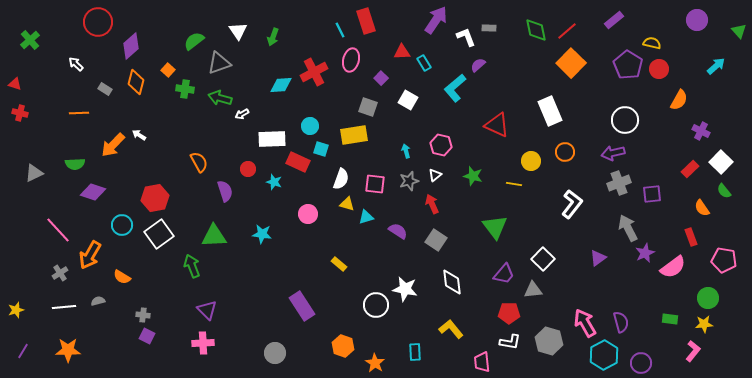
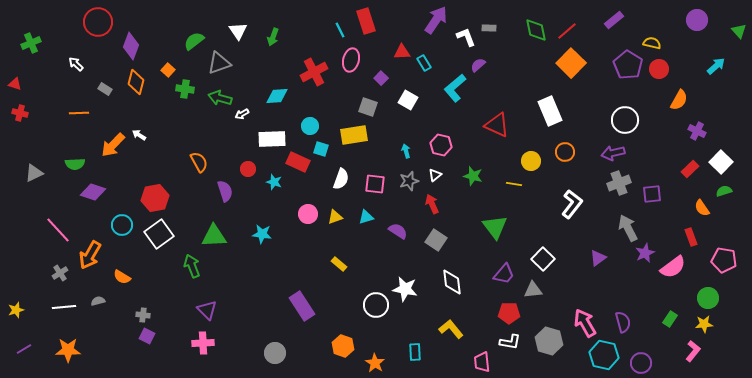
green cross at (30, 40): moved 1 px right, 3 px down; rotated 18 degrees clockwise
purple diamond at (131, 46): rotated 28 degrees counterclockwise
cyan diamond at (281, 85): moved 4 px left, 11 px down
purple cross at (701, 131): moved 4 px left
green semicircle at (724, 191): rotated 112 degrees clockwise
yellow triangle at (347, 204): moved 12 px left, 13 px down; rotated 35 degrees counterclockwise
green rectangle at (670, 319): rotated 63 degrees counterclockwise
purple semicircle at (621, 322): moved 2 px right
purple line at (23, 351): moved 1 px right, 2 px up; rotated 28 degrees clockwise
cyan hexagon at (604, 355): rotated 20 degrees counterclockwise
